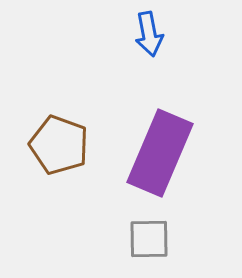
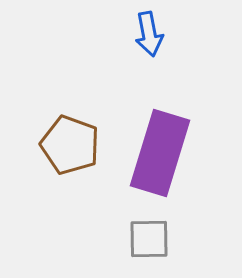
brown pentagon: moved 11 px right
purple rectangle: rotated 6 degrees counterclockwise
